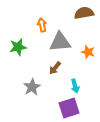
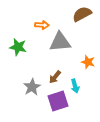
brown semicircle: moved 2 px left, 1 px down; rotated 18 degrees counterclockwise
orange arrow: rotated 104 degrees clockwise
green star: rotated 24 degrees clockwise
orange star: moved 10 px down
brown arrow: moved 9 px down
purple square: moved 11 px left, 7 px up
